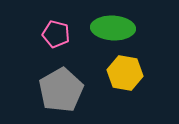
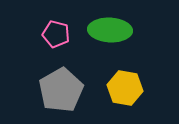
green ellipse: moved 3 px left, 2 px down
yellow hexagon: moved 15 px down
